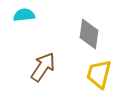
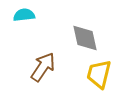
gray diamond: moved 4 px left, 4 px down; rotated 20 degrees counterclockwise
